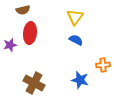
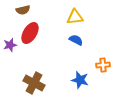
yellow triangle: rotated 48 degrees clockwise
red ellipse: rotated 25 degrees clockwise
